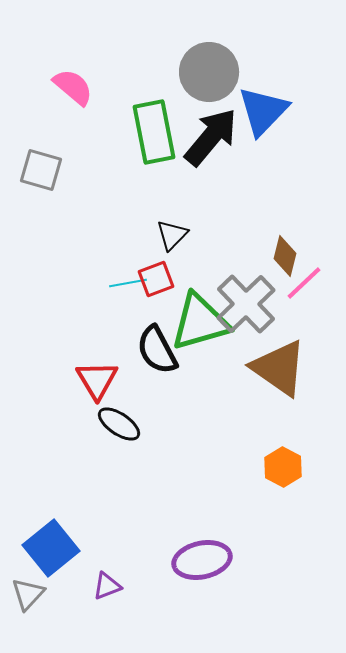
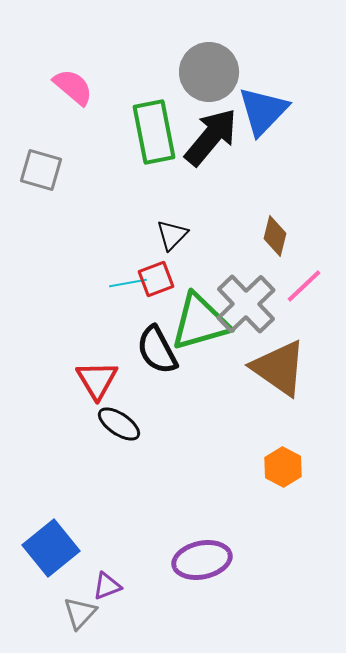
brown diamond: moved 10 px left, 20 px up
pink line: moved 3 px down
gray triangle: moved 52 px right, 19 px down
